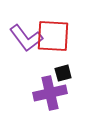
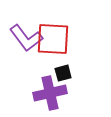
red square: moved 3 px down
